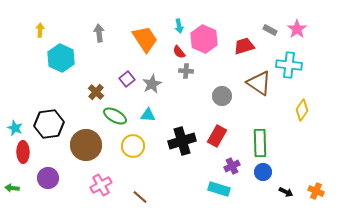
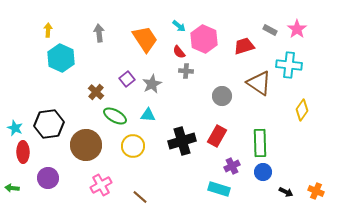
cyan arrow: rotated 40 degrees counterclockwise
yellow arrow: moved 8 px right
